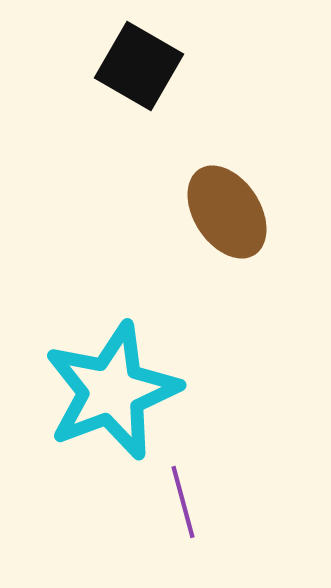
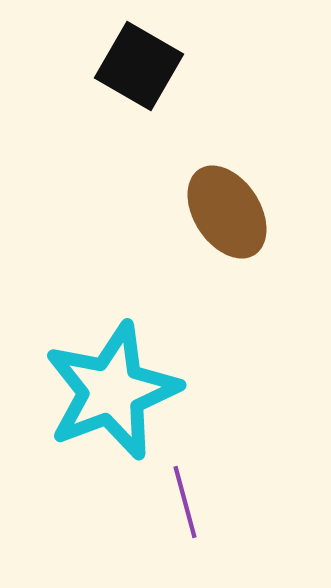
purple line: moved 2 px right
